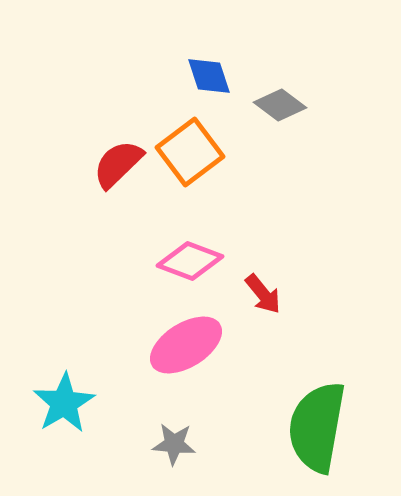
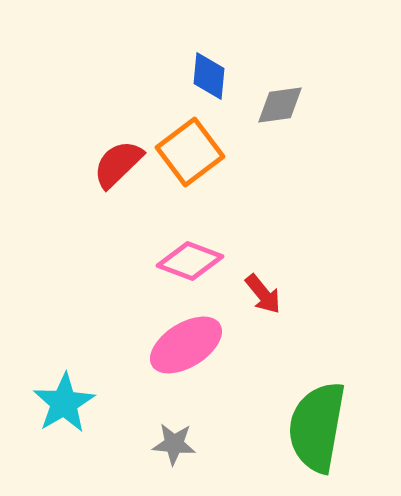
blue diamond: rotated 24 degrees clockwise
gray diamond: rotated 45 degrees counterclockwise
